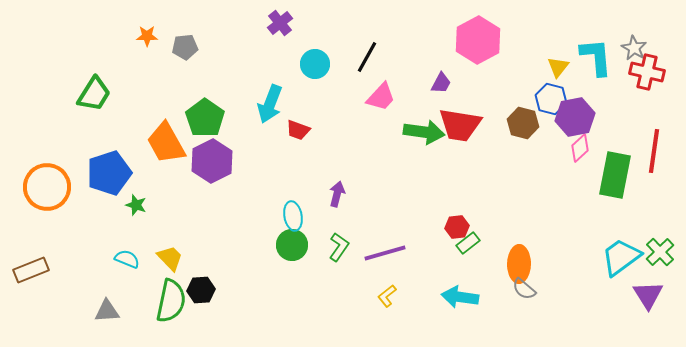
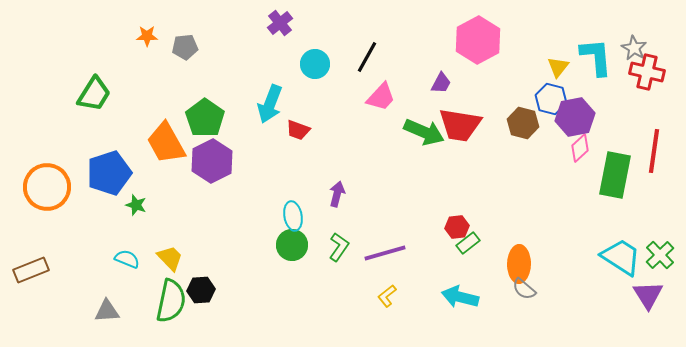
green arrow at (424, 132): rotated 15 degrees clockwise
green cross at (660, 252): moved 3 px down
cyan trapezoid at (621, 257): rotated 69 degrees clockwise
cyan arrow at (460, 297): rotated 6 degrees clockwise
